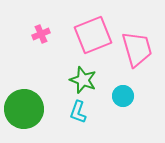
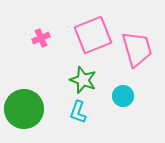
pink cross: moved 4 px down
